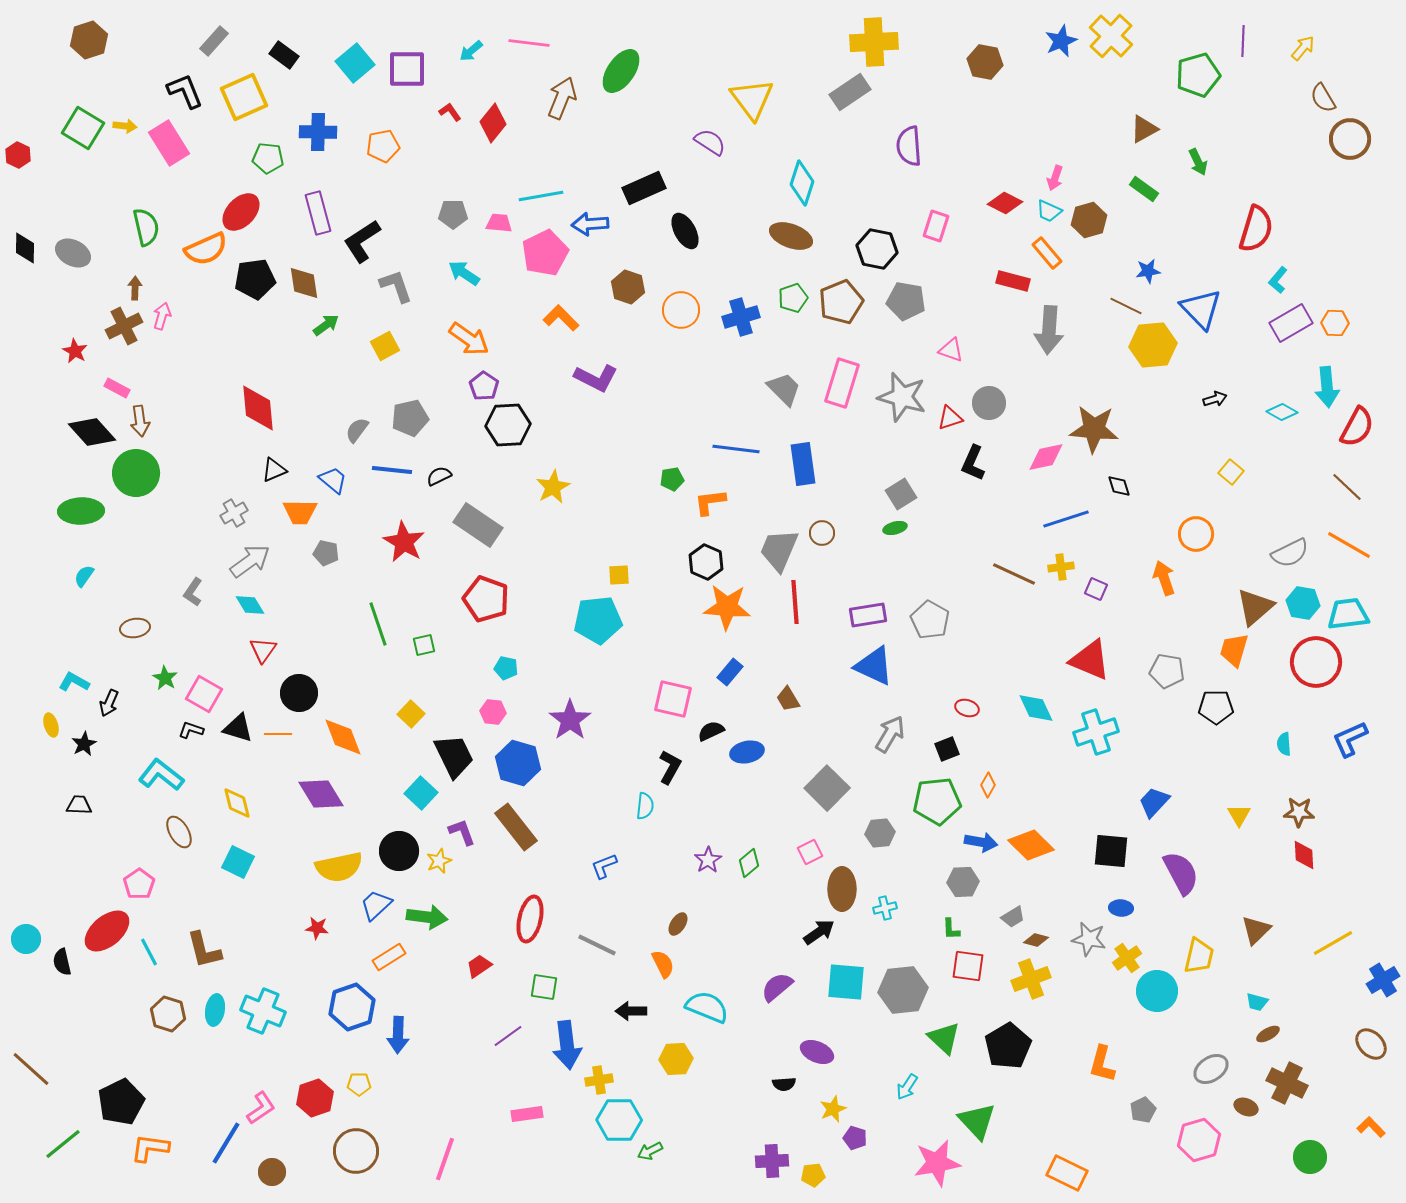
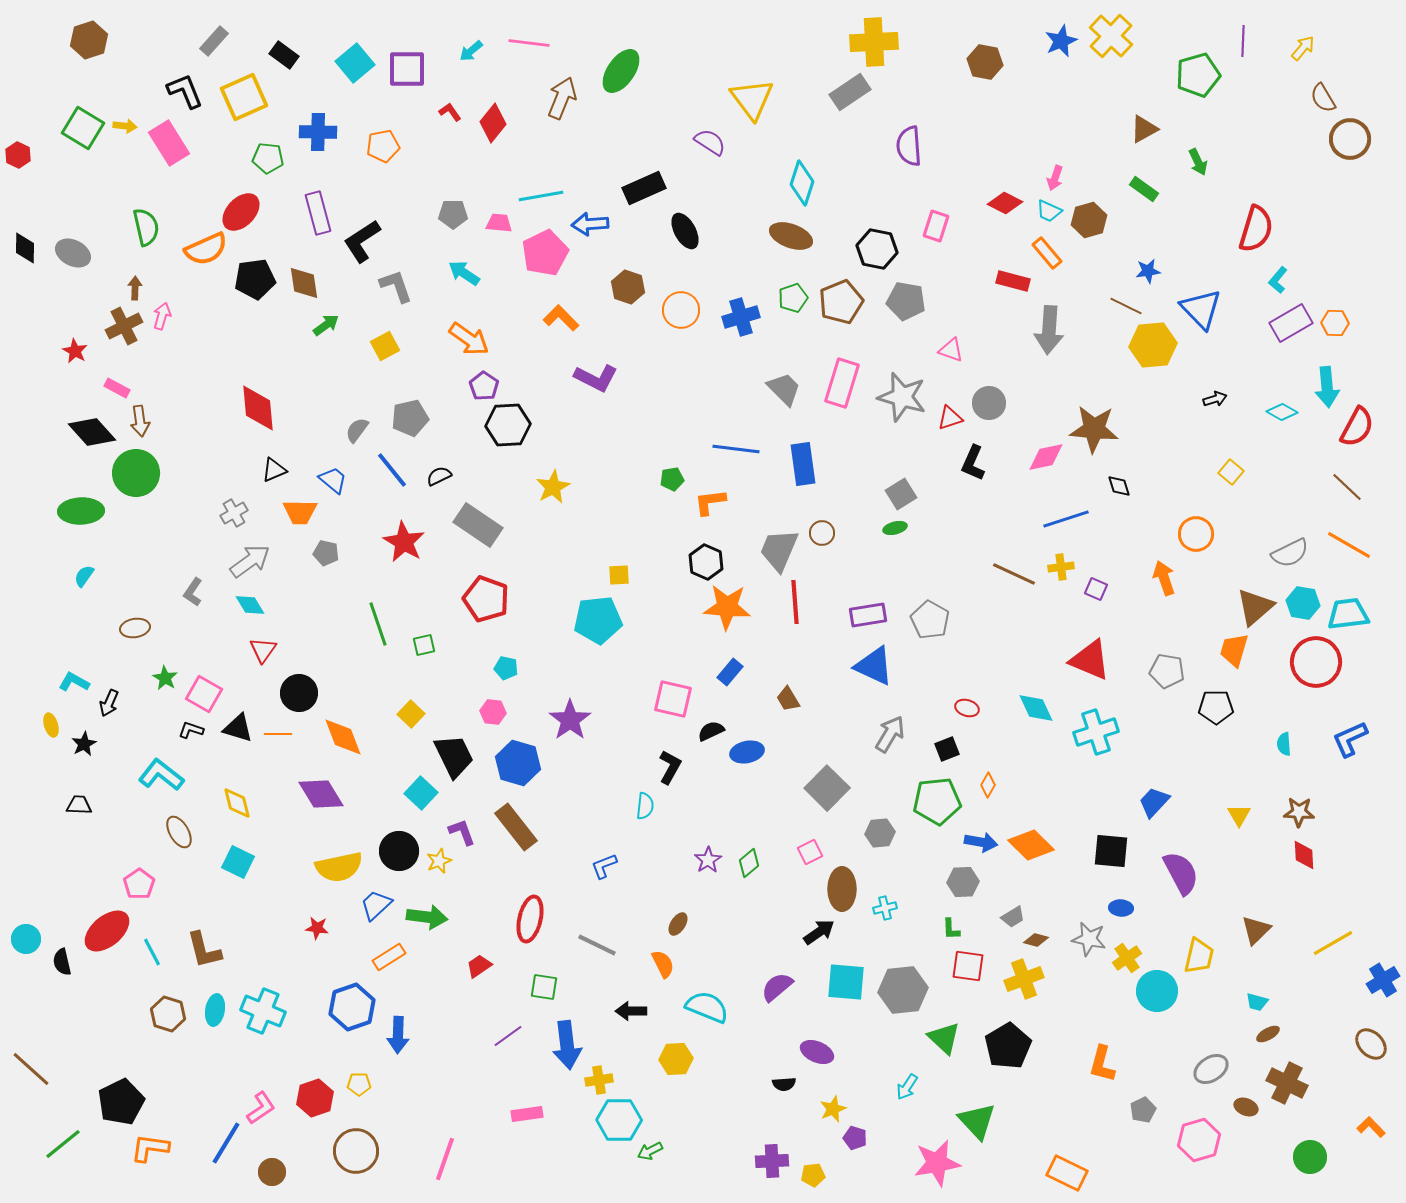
blue line at (392, 470): rotated 45 degrees clockwise
cyan line at (149, 952): moved 3 px right
yellow cross at (1031, 979): moved 7 px left
